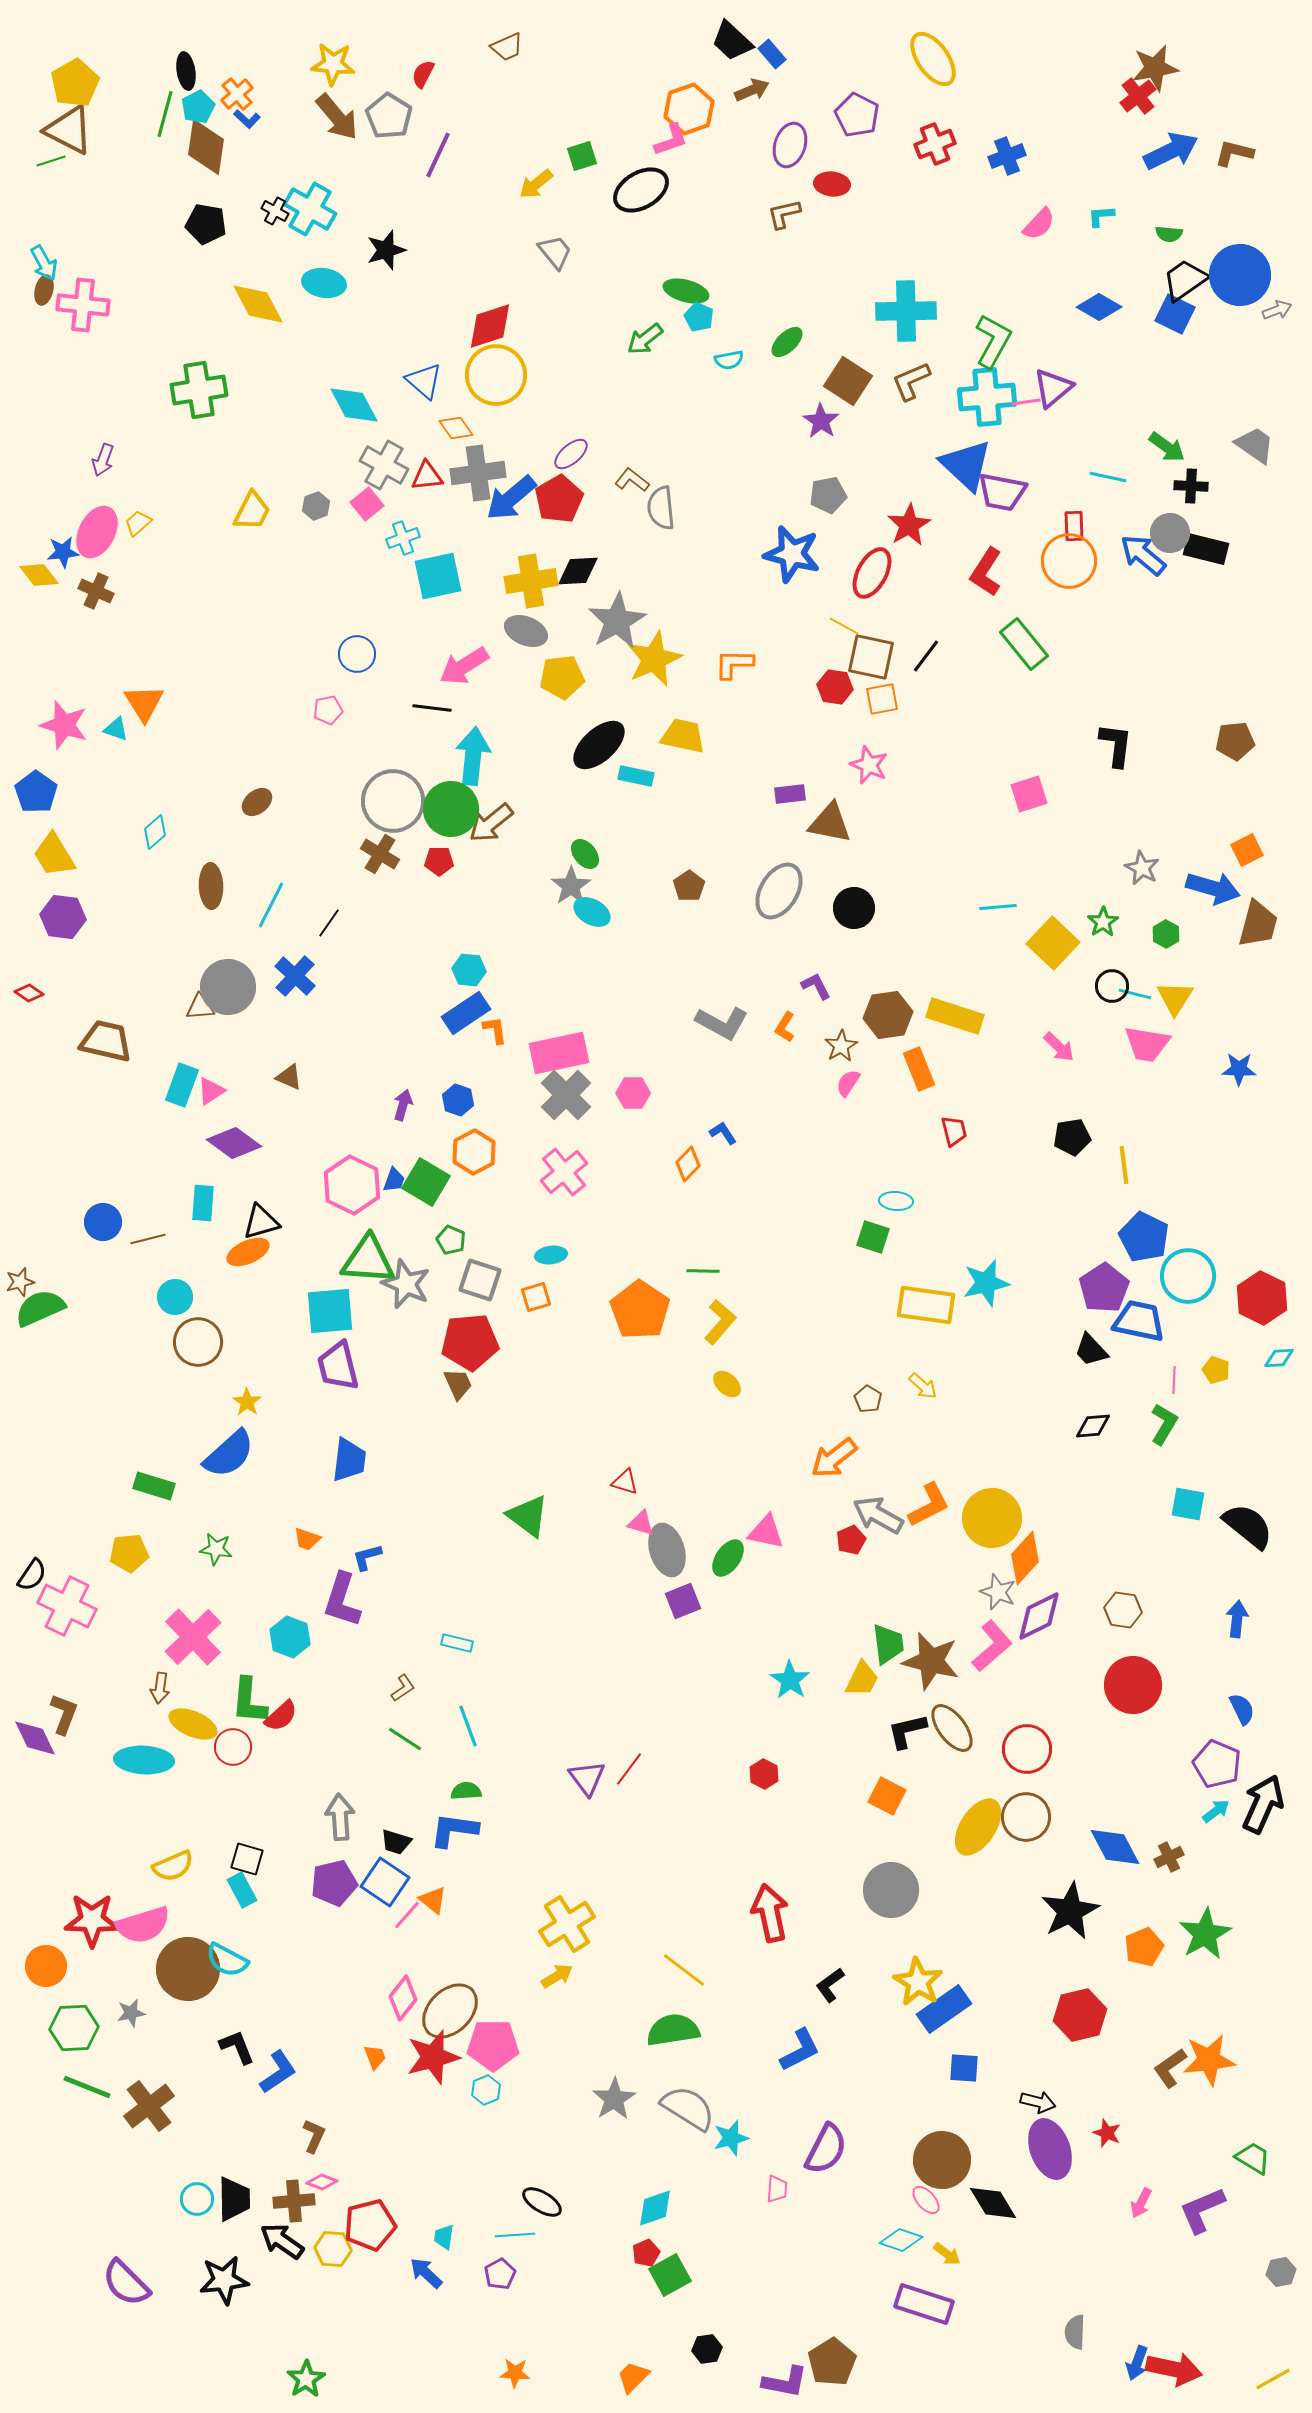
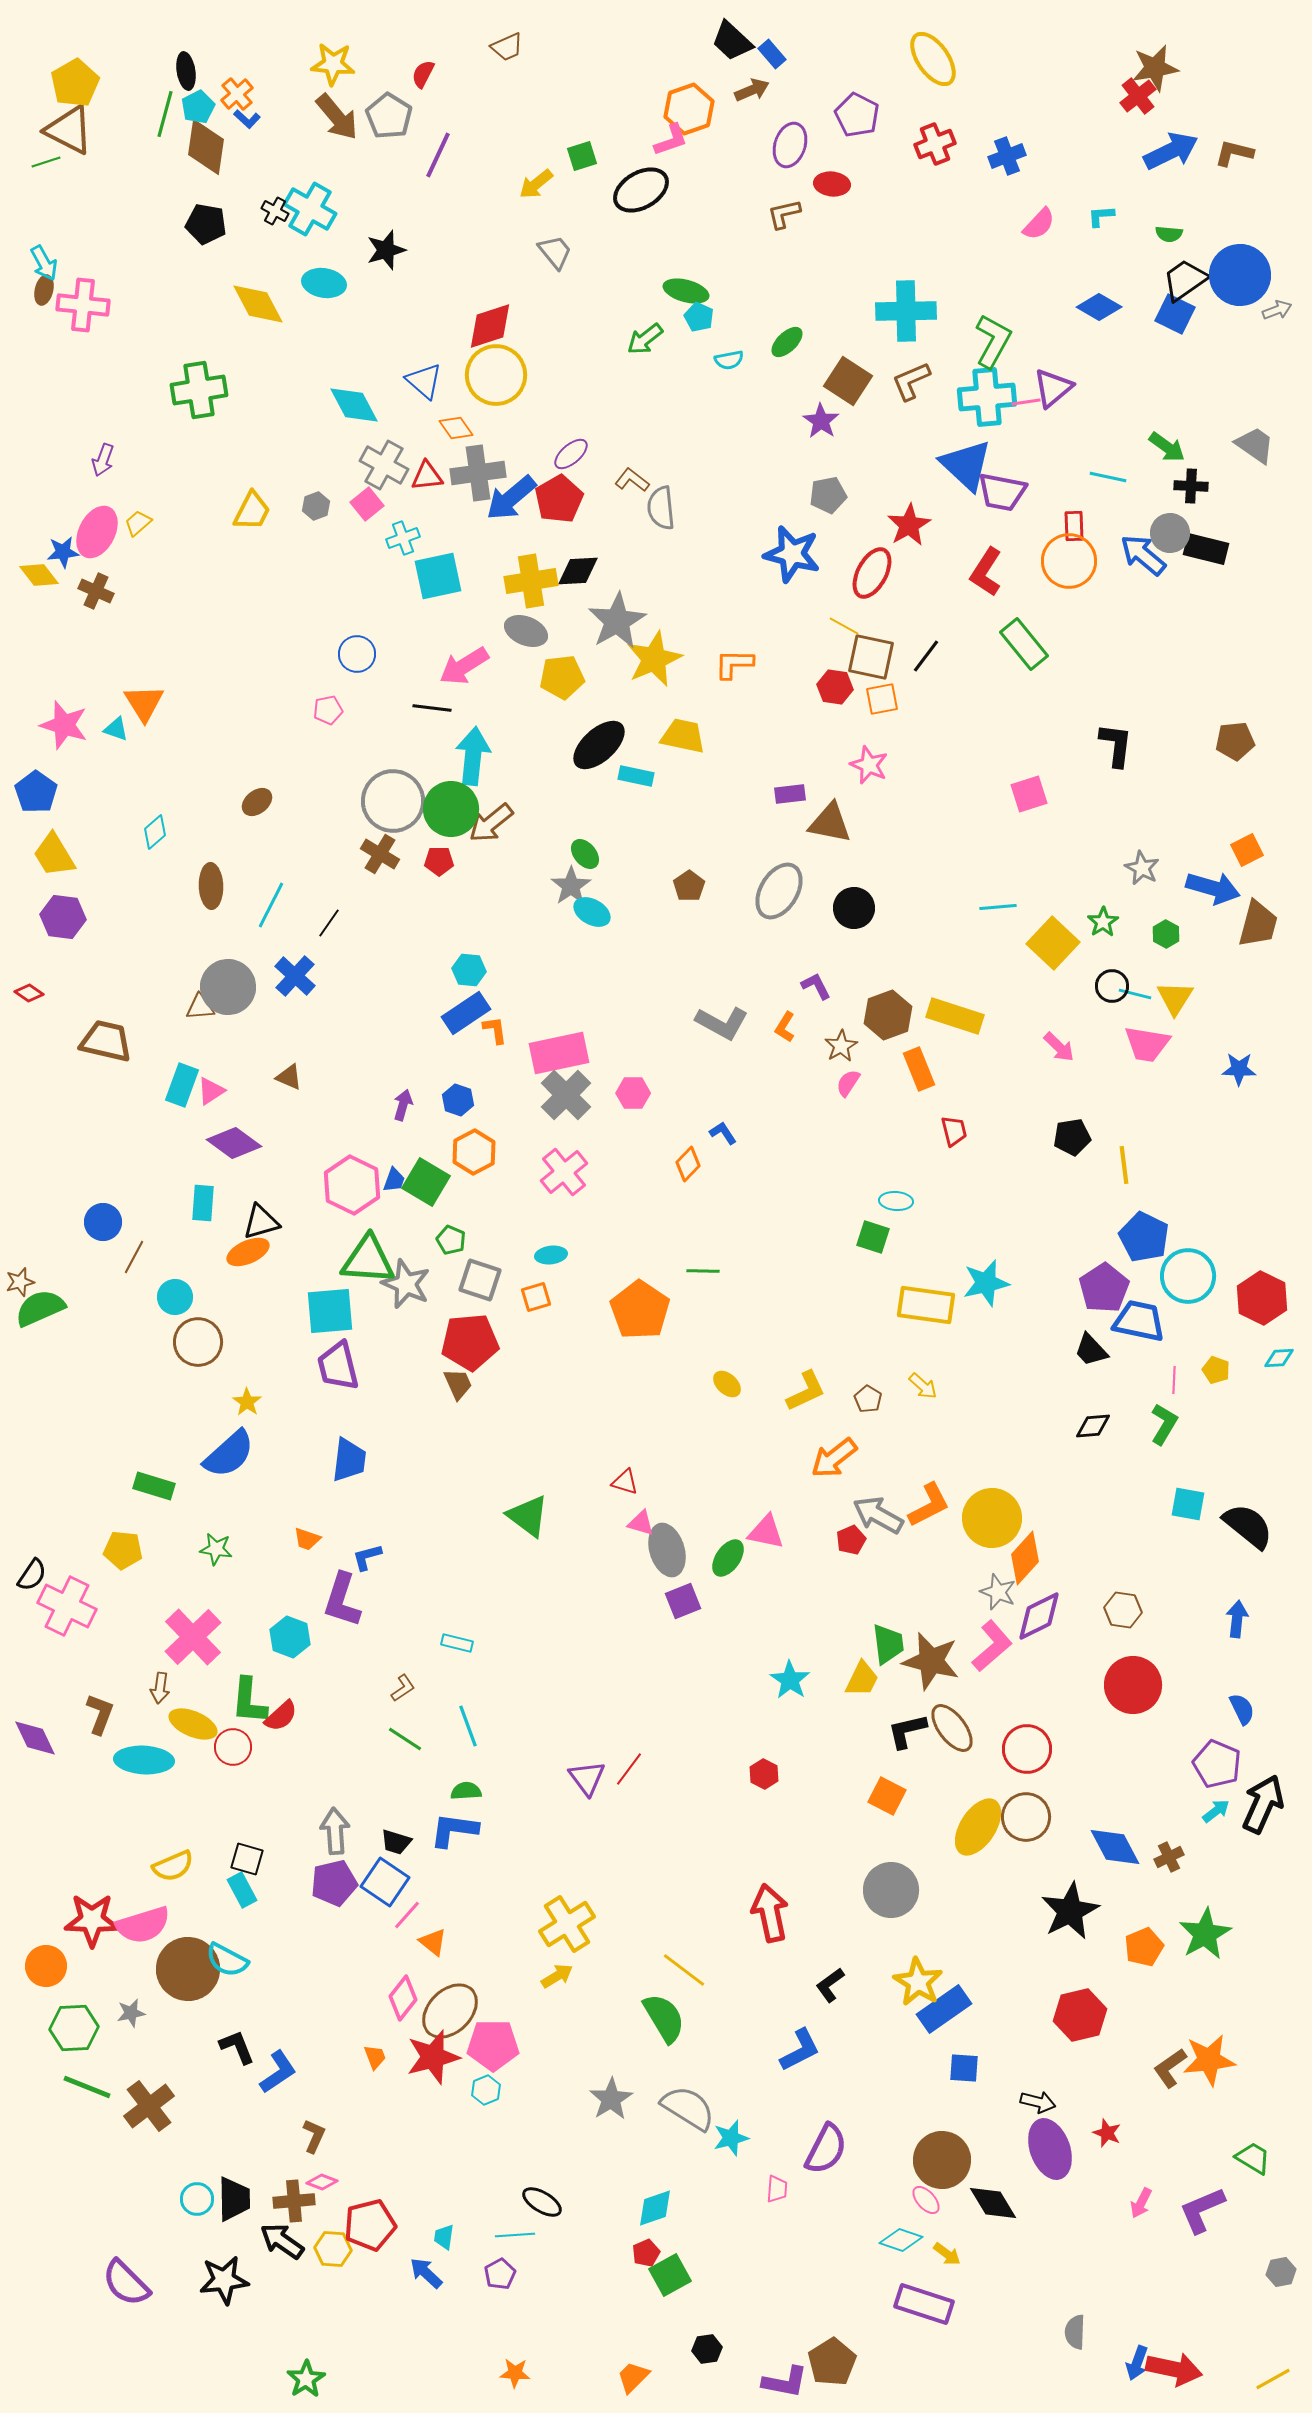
green line at (51, 161): moved 5 px left, 1 px down
brown hexagon at (888, 1015): rotated 12 degrees counterclockwise
brown line at (148, 1239): moved 14 px left, 18 px down; rotated 48 degrees counterclockwise
yellow L-shape at (720, 1322): moved 86 px right, 69 px down; rotated 24 degrees clockwise
yellow pentagon at (129, 1553): moved 6 px left, 3 px up; rotated 12 degrees clockwise
brown L-shape at (64, 1714): moved 36 px right
gray arrow at (340, 1817): moved 5 px left, 14 px down
orange triangle at (433, 1900): moved 42 px down
green semicircle at (673, 2030): moved 9 px left, 12 px up; rotated 68 degrees clockwise
gray star at (614, 2099): moved 3 px left
